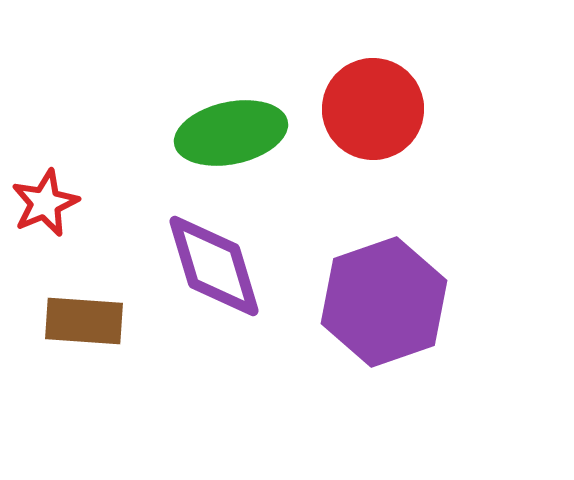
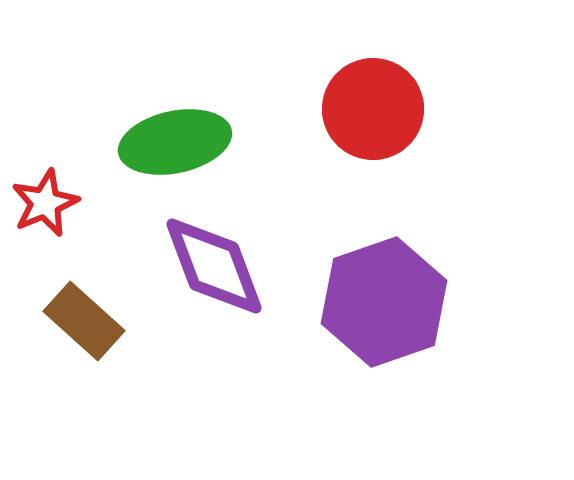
green ellipse: moved 56 px left, 9 px down
purple diamond: rotated 4 degrees counterclockwise
brown rectangle: rotated 38 degrees clockwise
